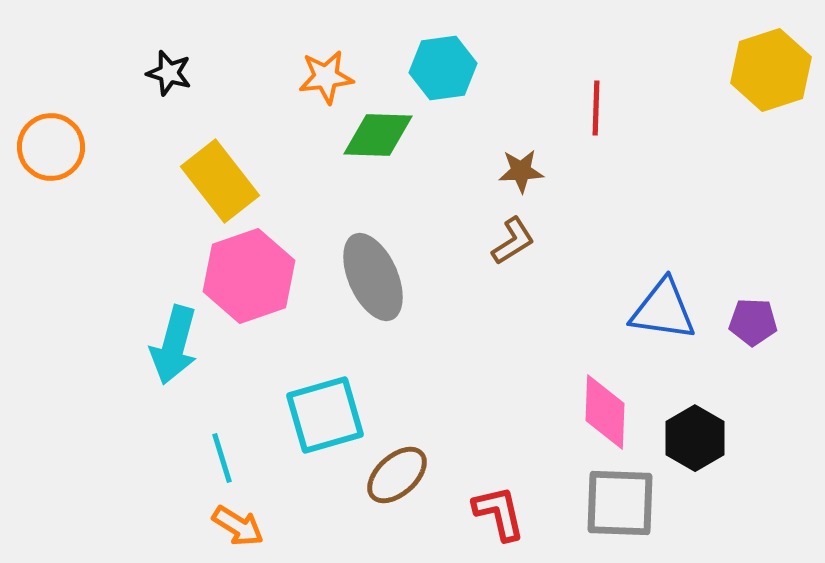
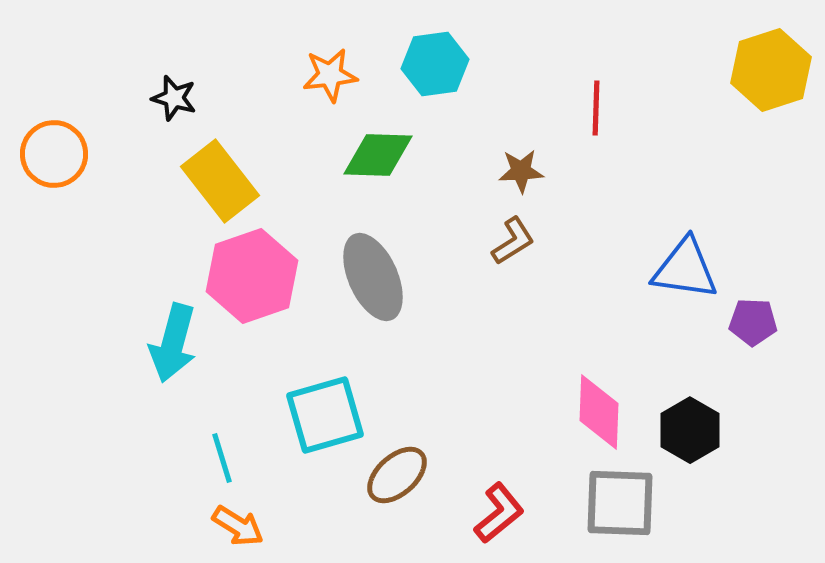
cyan hexagon: moved 8 px left, 4 px up
black star: moved 5 px right, 25 px down
orange star: moved 4 px right, 2 px up
green diamond: moved 20 px down
orange circle: moved 3 px right, 7 px down
pink hexagon: moved 3 px right
blue triangle: moved 22 px right, 41 px up
cyan arrow: moved 1 px left, 2 px up
pink diamond: moved 6 px left
black hexagon: moved 5 px left, 8 px up
red L-shape: rotated 64 degrees clockwise
